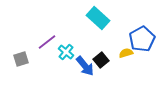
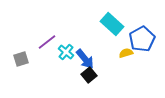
cyan rectangle: moved 14 px right, 6 px down
black square: moved 12 px left, 15 px down
blue arrow: moved 7 px up
